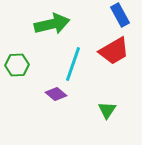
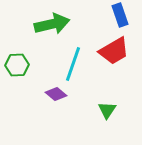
blue rectangle: rotated 10 degrees clockwise
